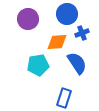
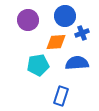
blue circle: moved 2 px left, 2 px down
purple circle: moved 1 px down
orange diamond: moved 1 px left
blue semicircle: rotated 60 degrees counterclockwise
blue rectangle: moved 3 px left, 2 px up
